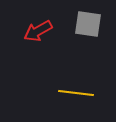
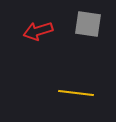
red arrow: rotated 12 degrees clockwise
